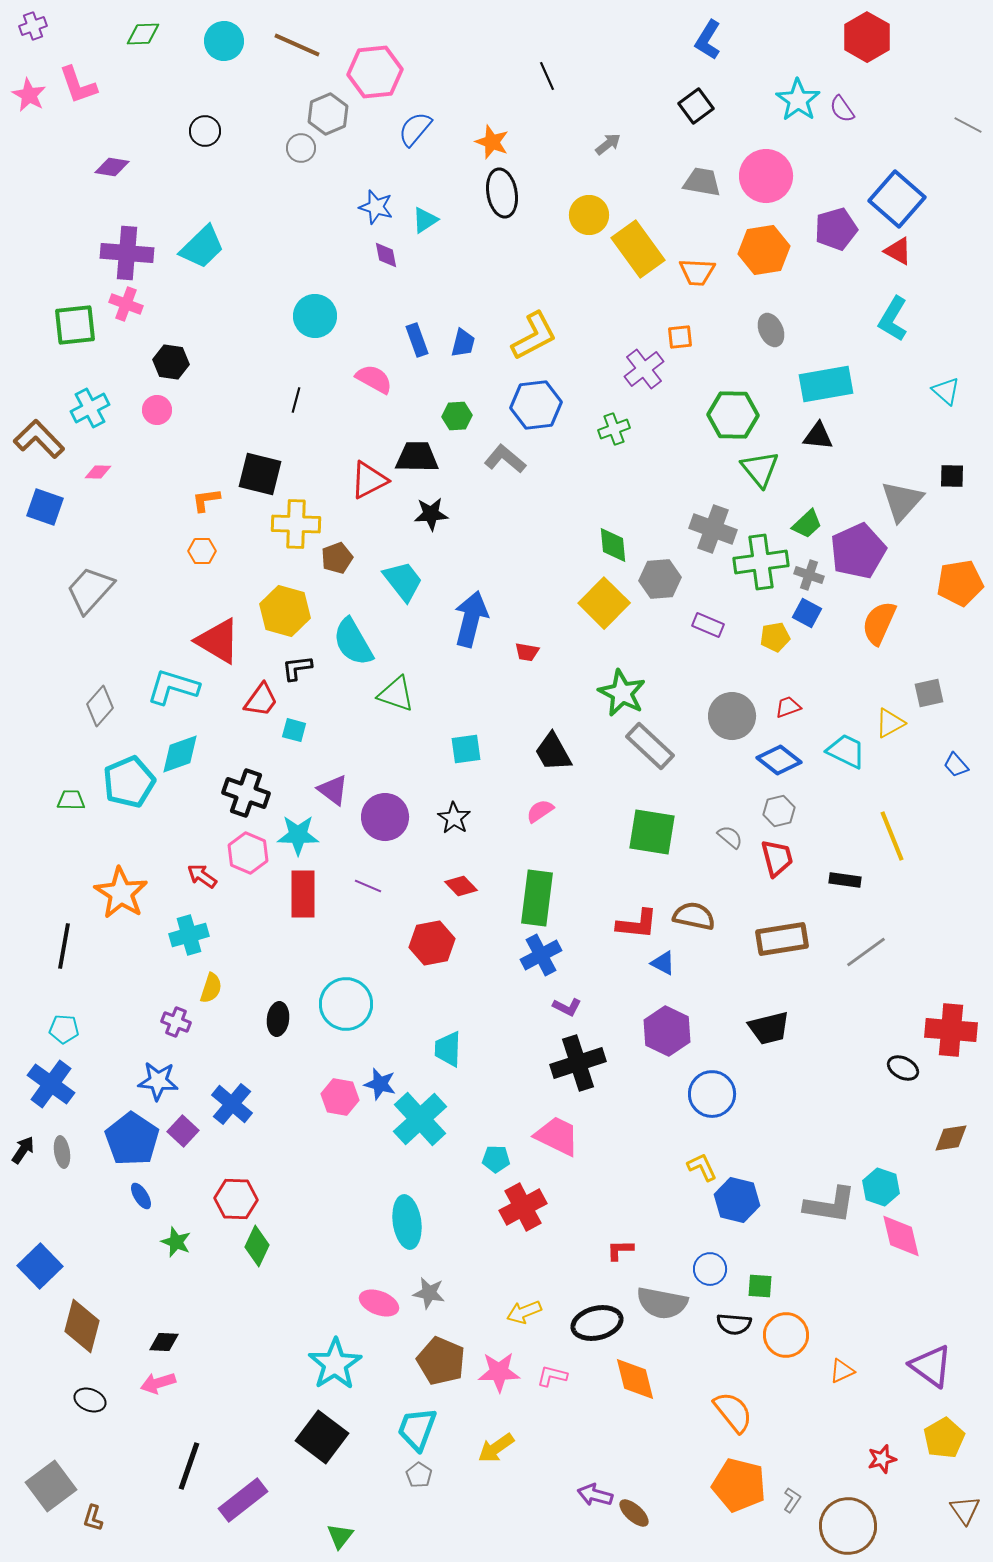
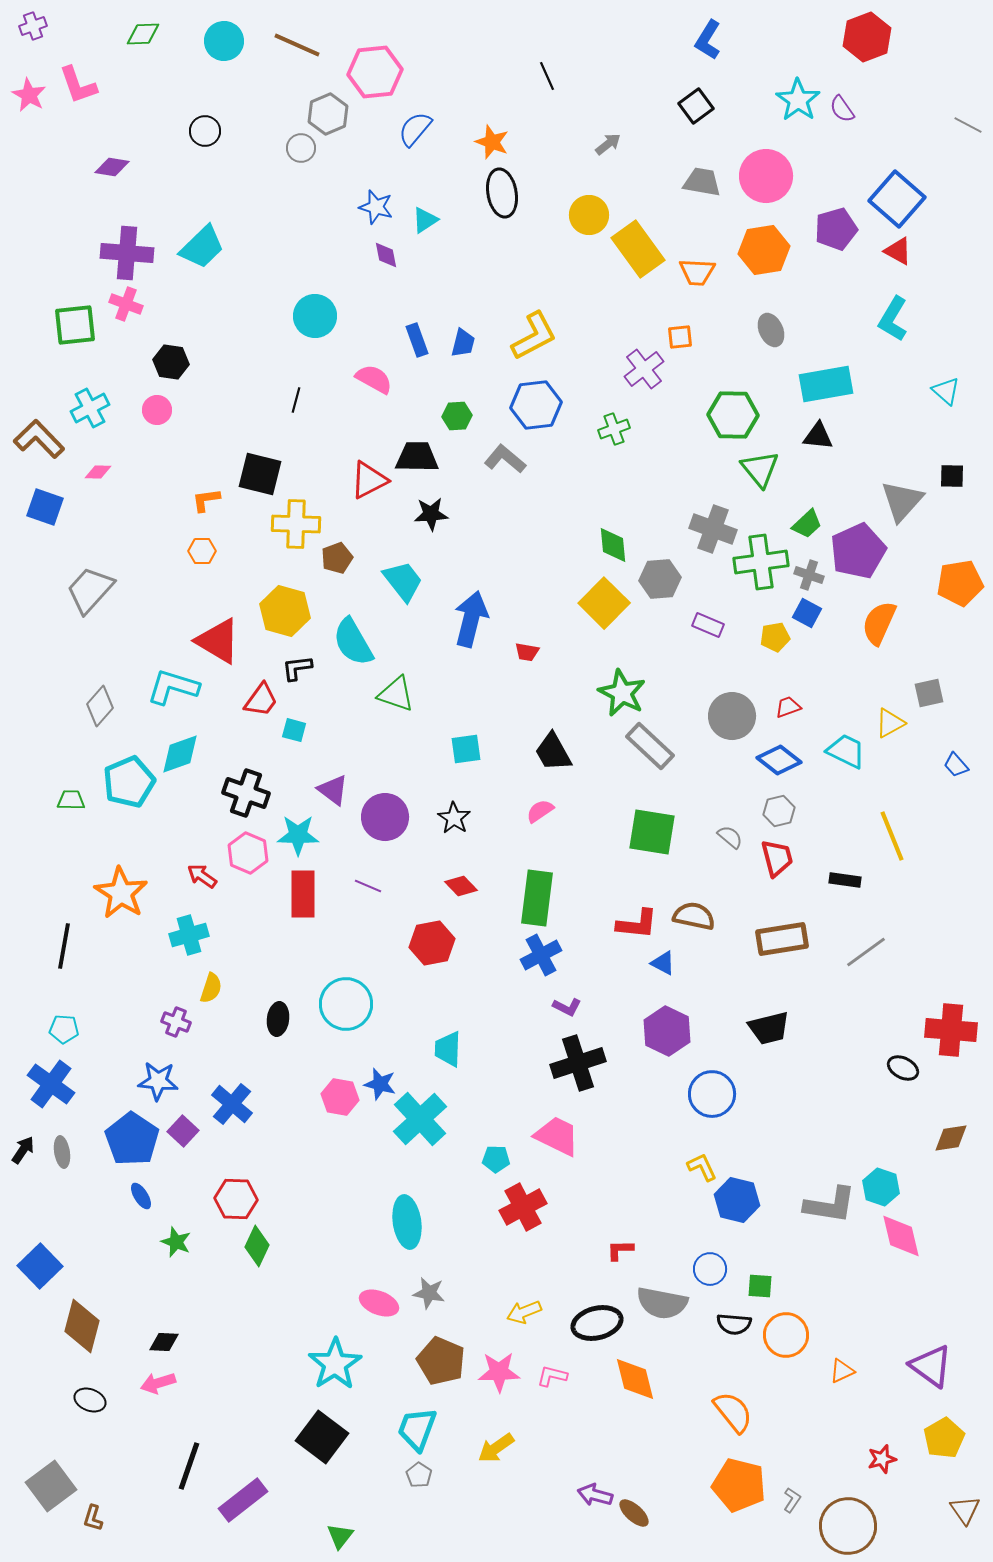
red hexagon at (867, 37): rotated 9 degrees clockwise
